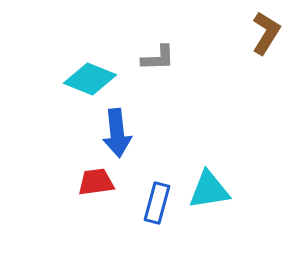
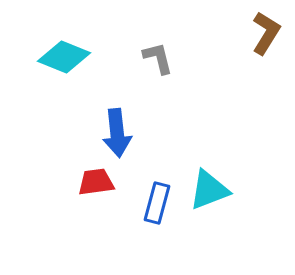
gray L-shape: rotated 102 degrees counterclockwise
cyan diamond: moved 26 px left, 22 px up
cyan triangle: rotated 12 degrees counterclockwise
